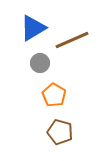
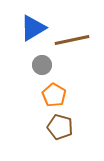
brown line: rotated 12 degrees clockwise
gray circle: moved 2 px right, 2 px down
brown pentagon: moved 5 px up
